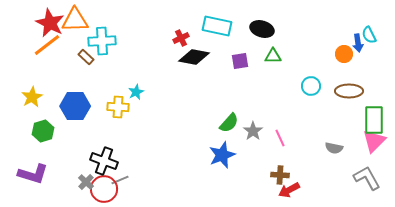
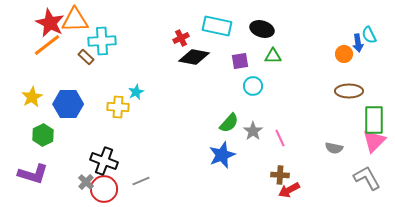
cyan circle: moved 58 px left
blue hexagon: moved 7 px left, 2 px up
green hexagon: moved 4 px down; rotated 10 degrees counterclockwise
gray line: moved 21 px right, 1 px down
